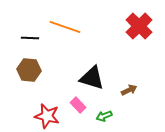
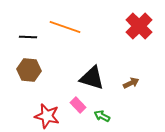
black line: moved 2 px left, 1 px up
brown arrow: moved 2 px right, 7 px up
green arrow: moved 2 px left; rotated 49 degrees clockwise
